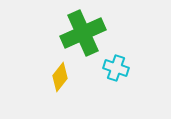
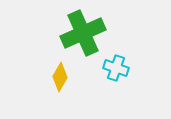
yellow diamond: rotated 8 degrees counterclockwise
